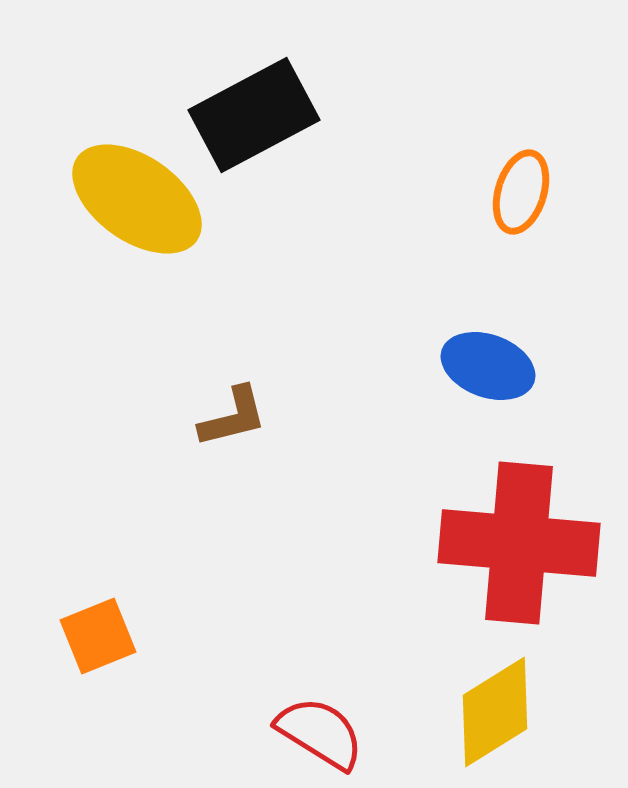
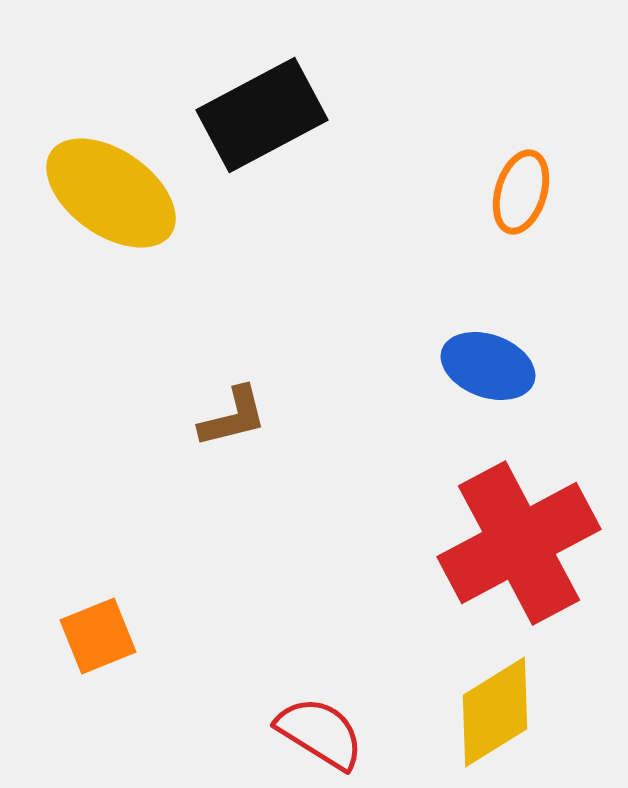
black rectangle: moved 8 px right
yellow ellipse: moved 26 px left, 6 px up
red cross: rotated 33 degrees counterclockwise
